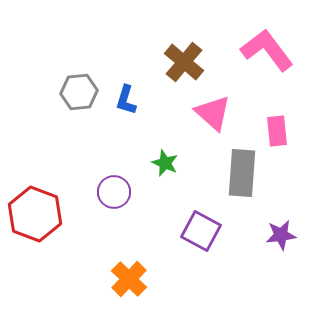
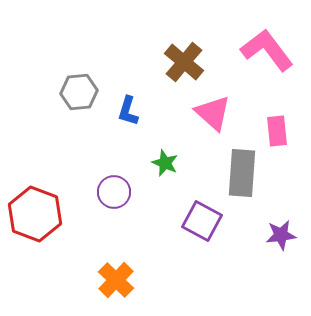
blue L-shape: moved 2 px right, 11 px down
purple square: moved 1 px right, 10 px up
orange cross: moved 13 px left, 1 px down
